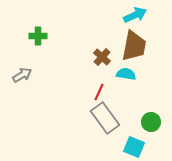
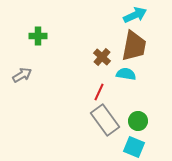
gray rectangle: moved 2 px down
green circle: moved 13 px left, 1 px up
